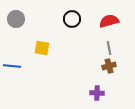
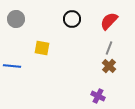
red semicircle: rotated 30 degrees counterclockwise
gray line: rotated 32 degrees clockwise
brown cross: rotated 32 degrees counterclockwise
purple cross: moved 1 px right, 3 px down; rotated 24 degrees clockwise
